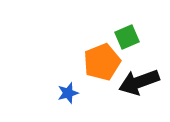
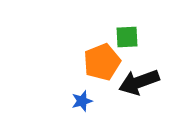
green square: rotated 20 degrees clockwise
blue star: moved 14 px right, 8 px down
